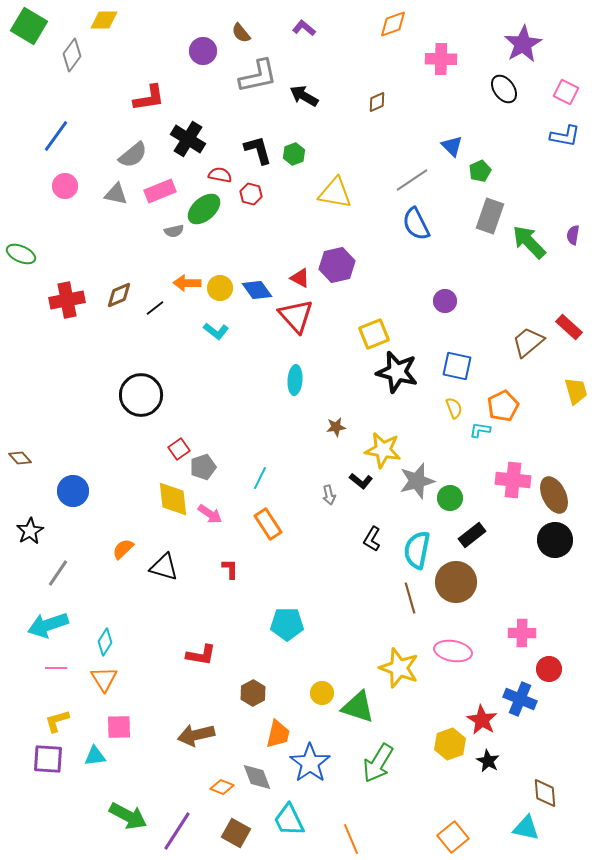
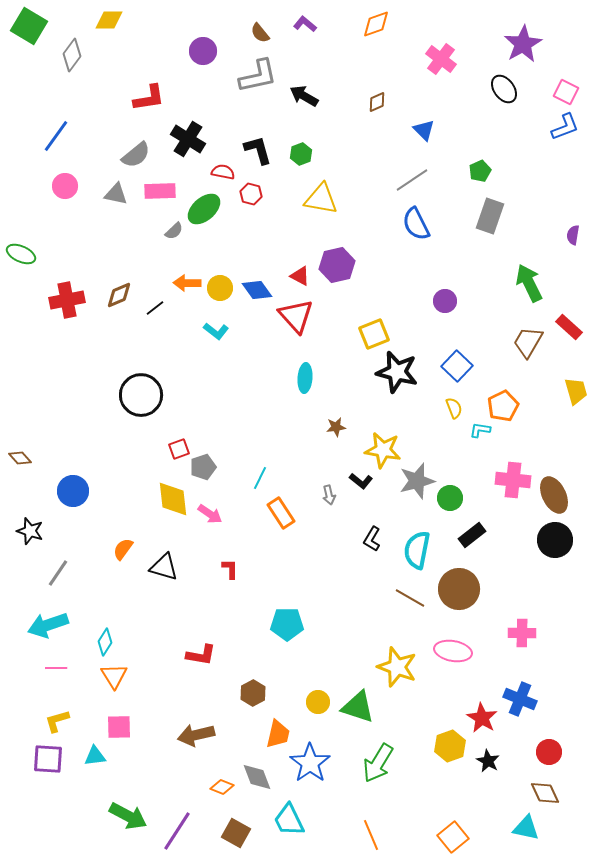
yellow diamond at (104, 20): moved 5 px right
orange diamond at (393, 24): moved 17 px left
purple L-shape at (304, 28): moved 1 px right, 4 px up
brown semicircle at (241, 33): moved 19 px right
pink cross at (441, 59): rotated 36 degrees clockwise
blue L-shape at (565, 136): moved 9 px up; rotated 32 degrees counterclockwise
blue triangle at (452, 146): moved 28 px left, 16 px up
green hexagon at (294, 154): moved 7 px right
gray semicircle at (133, 155): moved 3 px right
red semicircle at (220, 175): moved 3 px right, 3 px up
pink rectangle at (160, 191): rotated 20 degrees clockwise
yellow triangle at (335, 193): moved 14 px left, 6 px down
gray semicircle at (174, 231): rotated 30 degrees counterclockwise
green arrow at (529, 242): moved 41 px down; rotated 18 degrees clockwise
red triangle at (300, 278): moved 2 px up
brown trapezoid at (528, 342): rotated 20 degrees counterclockwise
blue square at (457, 366): rotated 32 degrees clockwise
cyan ellipse at (295, 380): moved 10 px right, 2 px up
red square at (179, 449): rotated 15 degrees clockwise
orange rectangle at (268, 524): moved 13 px right, 11 px up
black star at (30, 531): rotated 24 degrees counterclockwise
orange semicircle at (123, 549): rotated 10 degrees counterclockwise
brown circle at (456, 582): moved 3 px right, 7 px down
brown line at (410, 598): rotated 44 degrees counterclockwise
yellow star at (399, 668): moved 2 px left, 1 px up
red circle at (549, 669): moved 83 px down
orange triangle at (104, 679): moved 10 px right, 3 px up
yellow circle at (322, 693): moved 4 px left, 9 px down
red star at (482, 720): moved 2 px up
yellow hexagon at (450, 744): moved 2 px down
brown diamond at (545, 793): rotated 20 degrees counterclockwise
orange line at (351, 839): moved 20 px right, 4 px up
